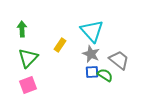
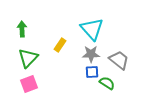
cyan triangle: moved 2 px up
gray star: rotated 24 degrees counterclockwise
green semicircle: moved 2 px right, 8 px down
pink square: moved 1 px right, 1 px up
